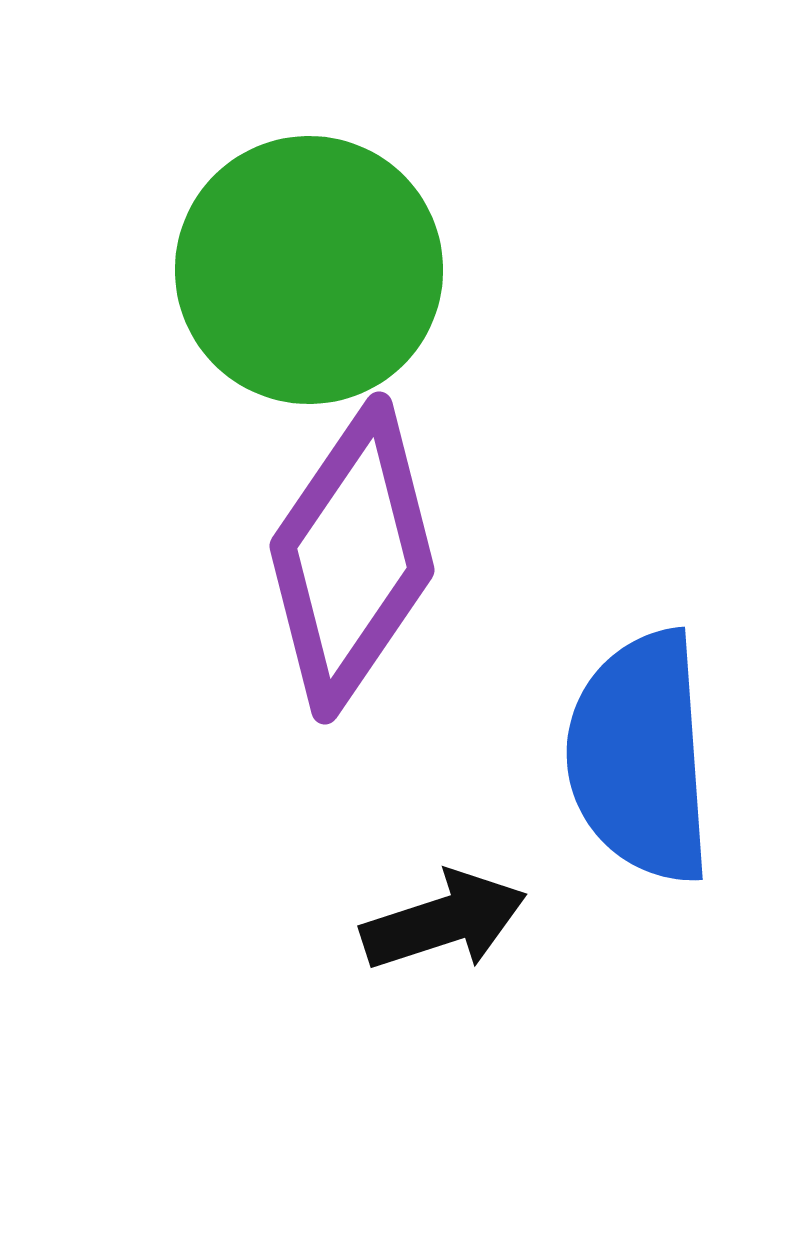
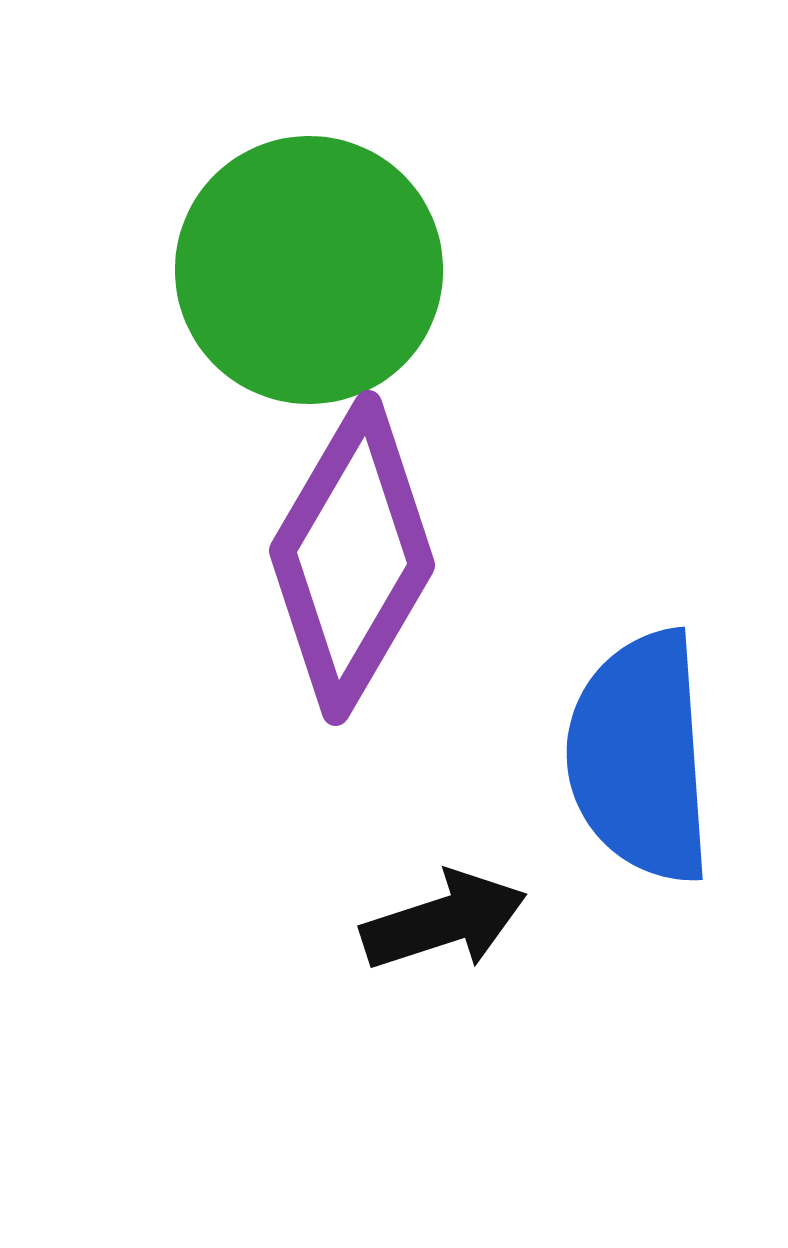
purple diamond: rotated 4 degrees counterclockwise
